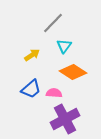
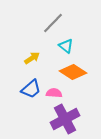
cyan triangle: moved 2 px right; rotated 28 degrees counterclockwise
yellow arrow: moved 3 px down
